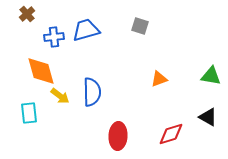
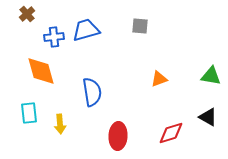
gray square: rotated 12 degrees counterclockwise
blue semicircle: rotated 8 degrees counterclockwise
yellow arrow: moved 28 px down; rotated 48 degrees clockwise
red diamond: moved 1 px up
